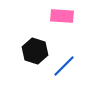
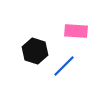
pink rectangle: moved 14 px right, 15 px down
